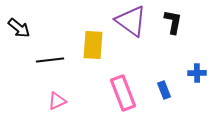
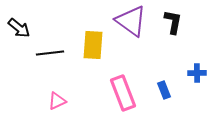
black line: moved 7 px up
